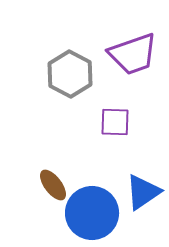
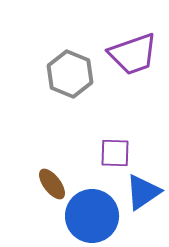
gray hexagon: rotated 6 degrees counterclockwise
purple square: moved 31 px down
brown ellipse: moved 1 px left, 1 px up
blue circle: moved 3 px down
